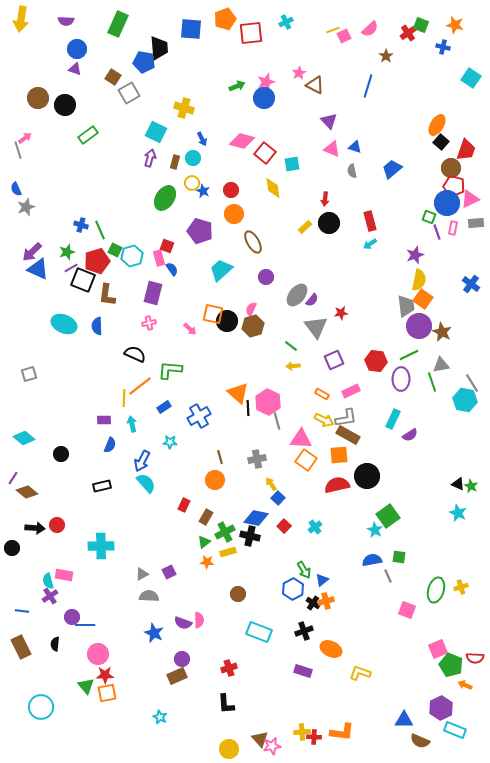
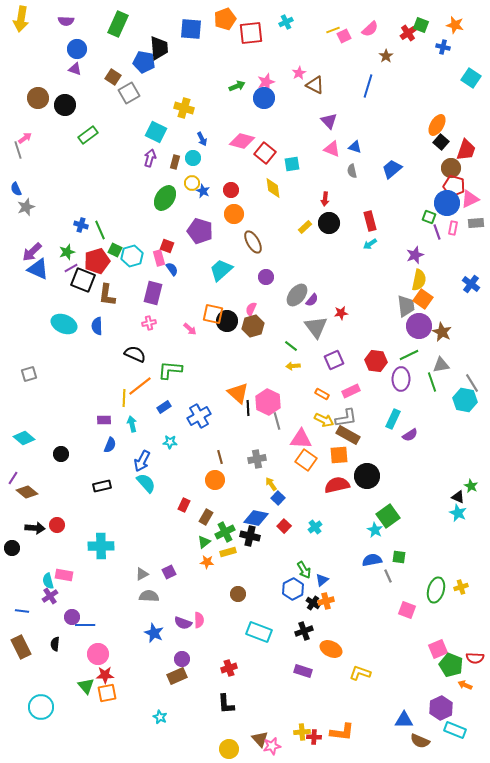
black triangle at (458, 484): moved 13 px down
